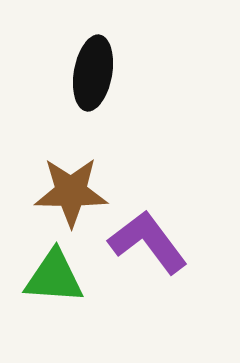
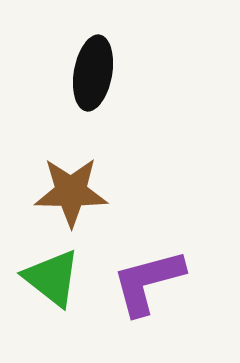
purple L-shape: moved 40 px down; rotated 68 degrees counterclockwise
green triangle: moved 2 px left, 1 px down; rotated 34 degrees clockwise
